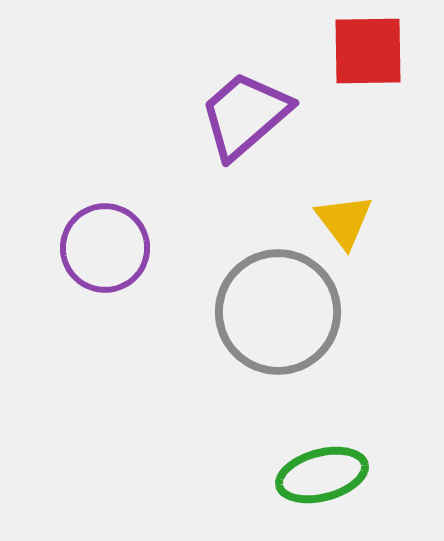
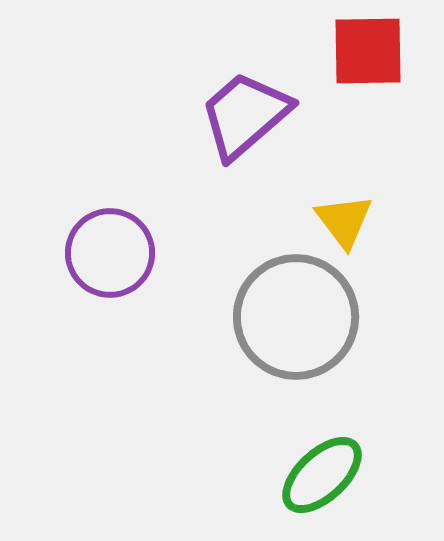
purple circle: moved 5 px right, 5 px down
gray circle: moved 18 px right, 5 px down
green ellipse: rotated 28 degrees counterclockwise
